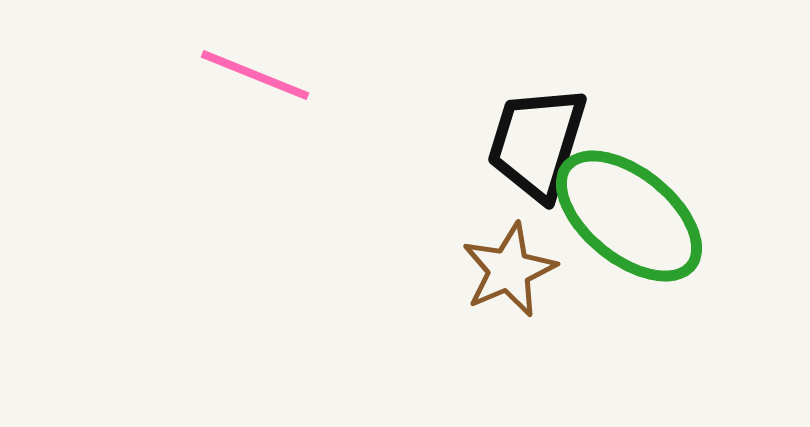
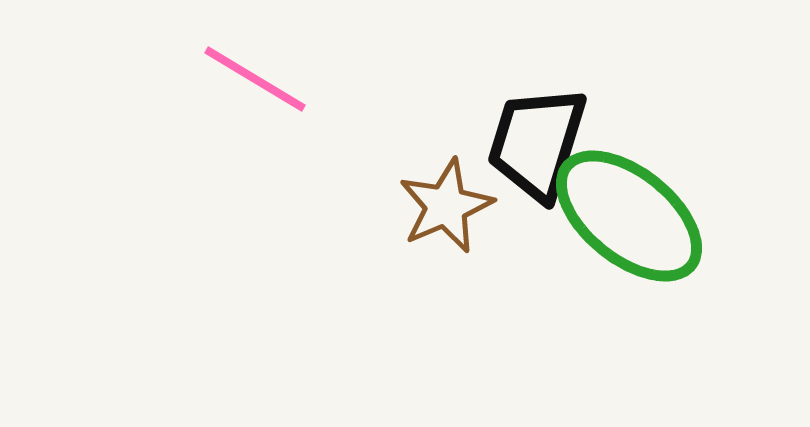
pink line: moved 4 px down; rotated 9 degrees clockwise
brown star: moved 63 px left, 64 px up
